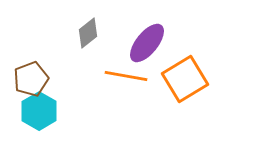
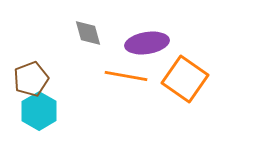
gray diamond: rotated 68 degrees counterclockwise
purple ellipse: rotated 42 degrees clockwise
orange square: rotated 24 degrees counterclockwise
